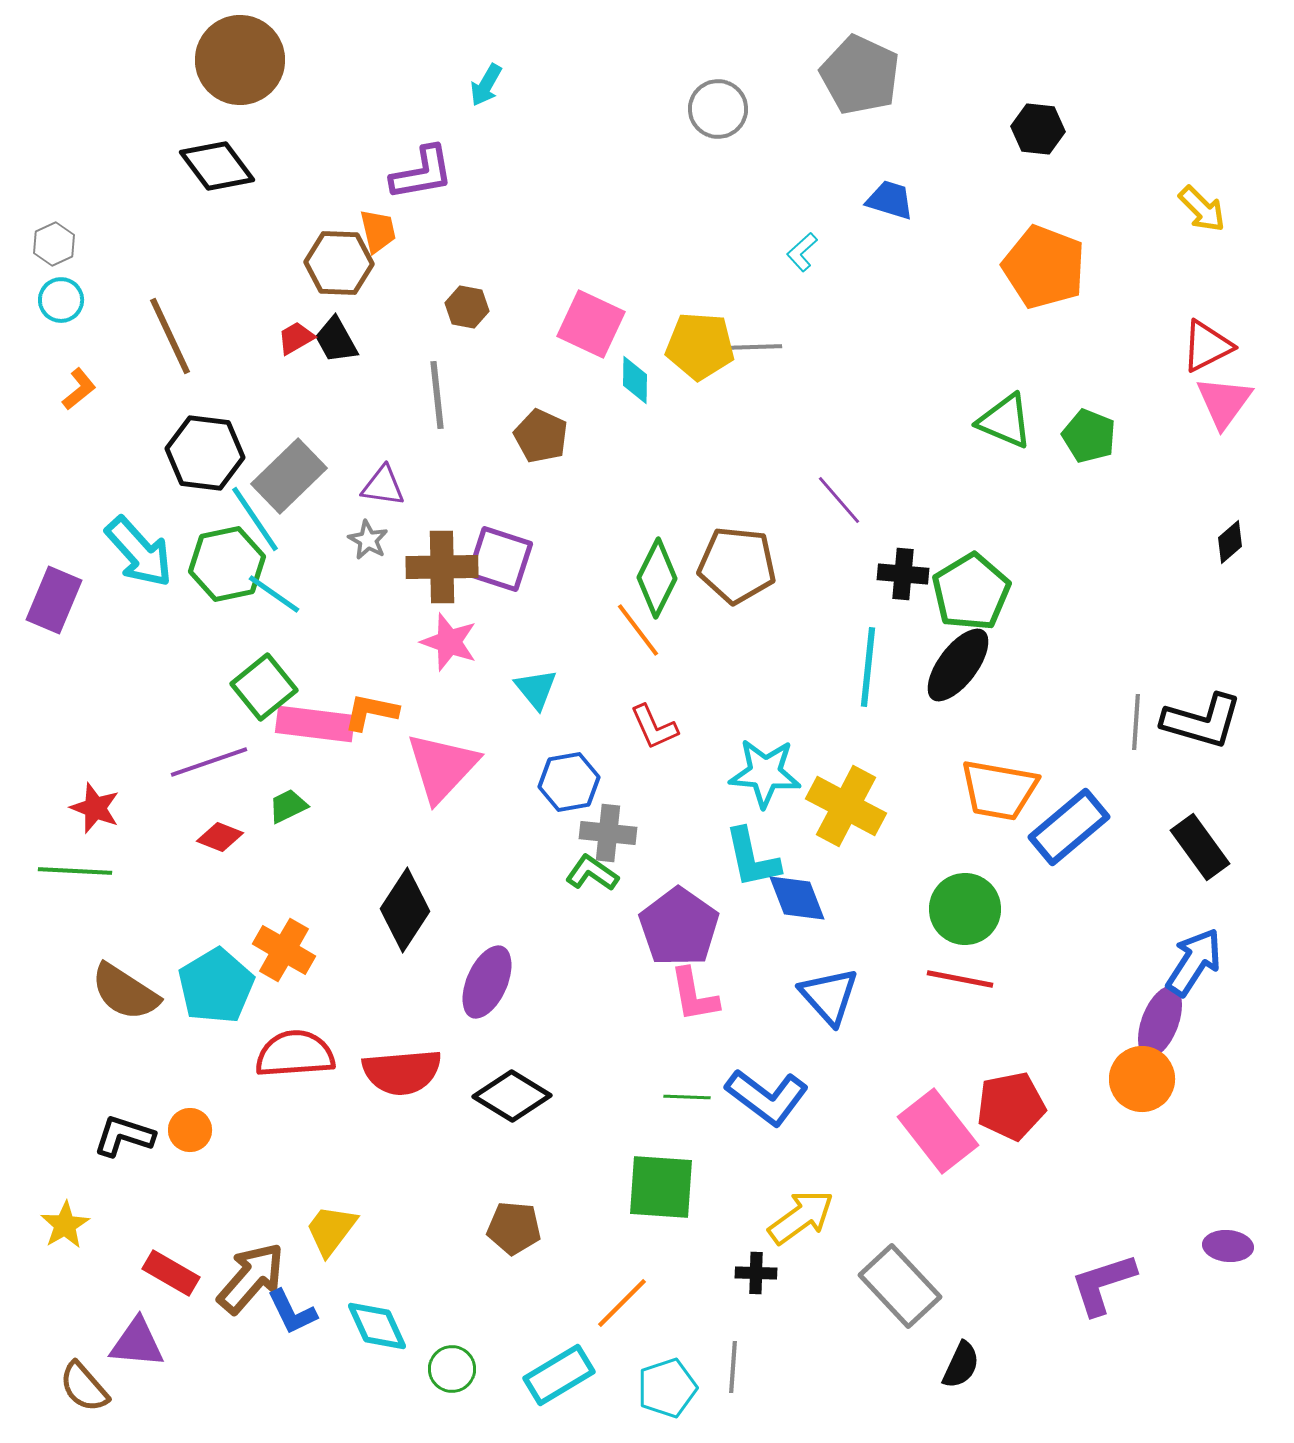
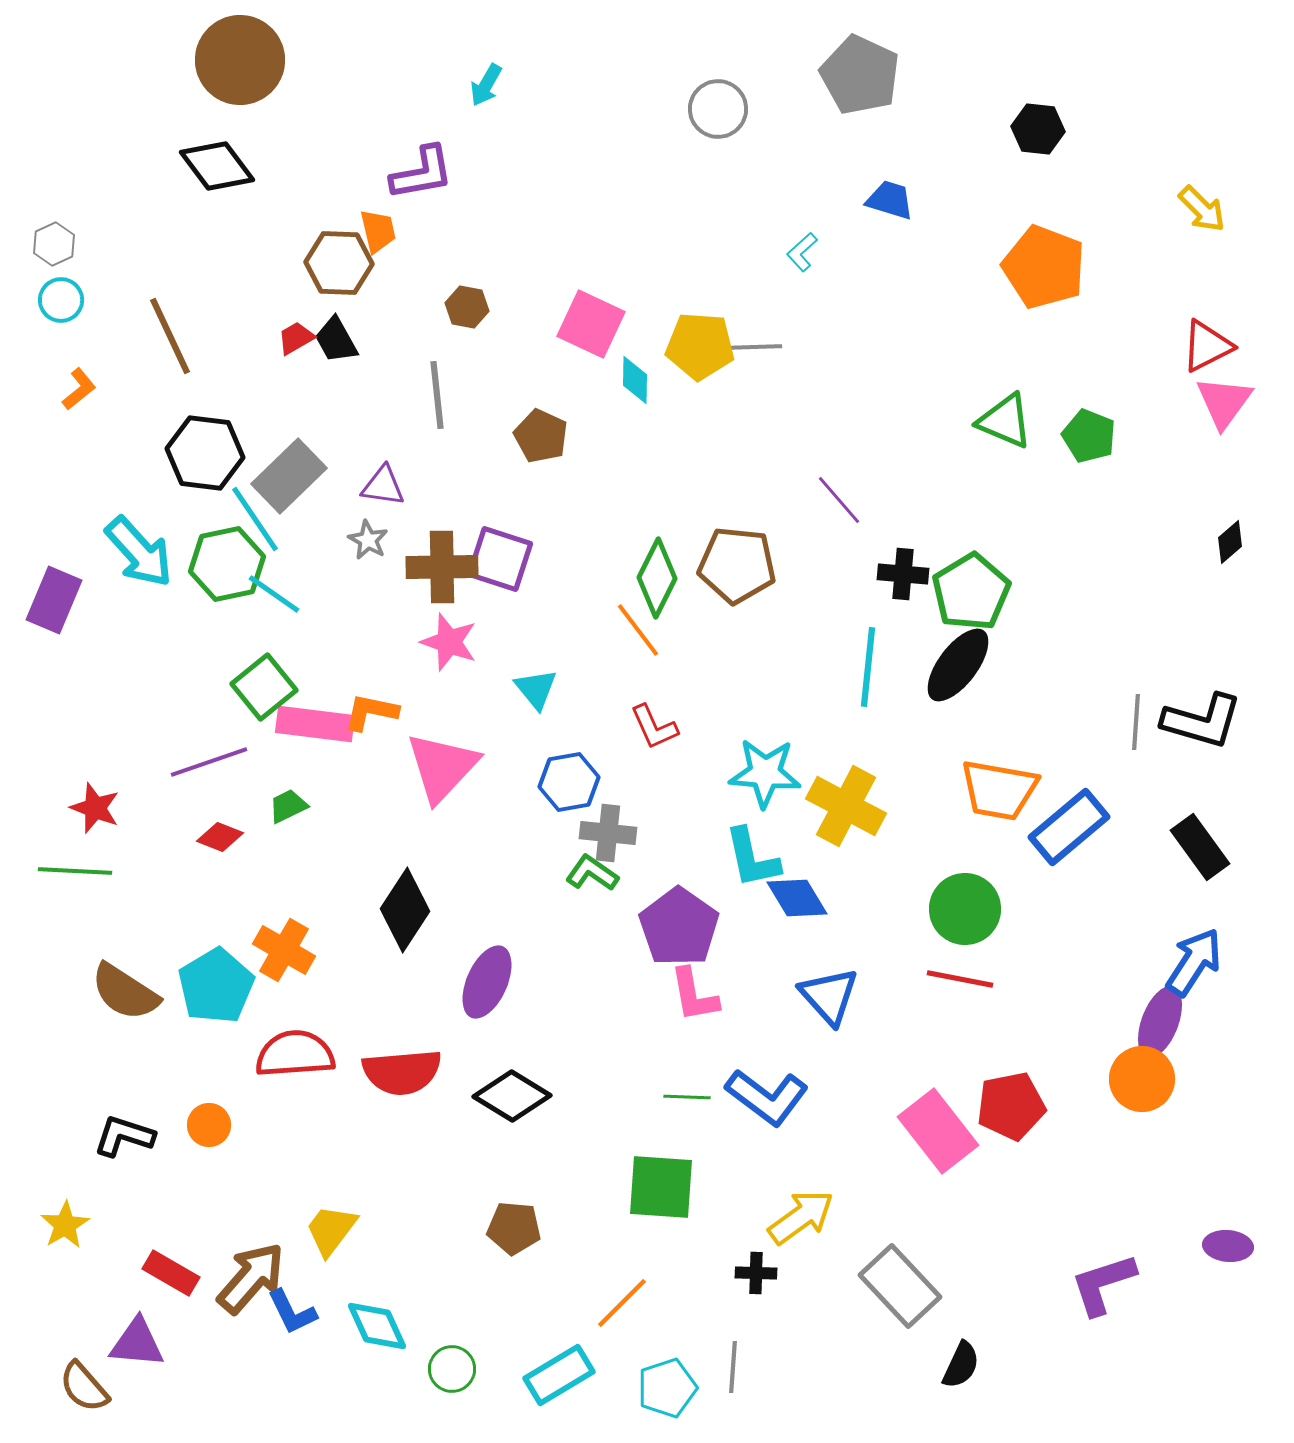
blue diamond at (797, 898): rotated 10 degrees counterclockwise
orange circle at (190, 1130): moved 19 px right, 5 px up
